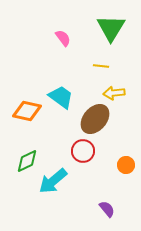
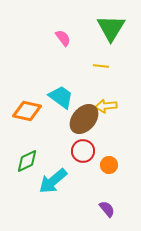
yellow arrow: moved 8 px left, 13 px down
brown ellipse: moved 11 px left
orange circle: moved 17 px left
